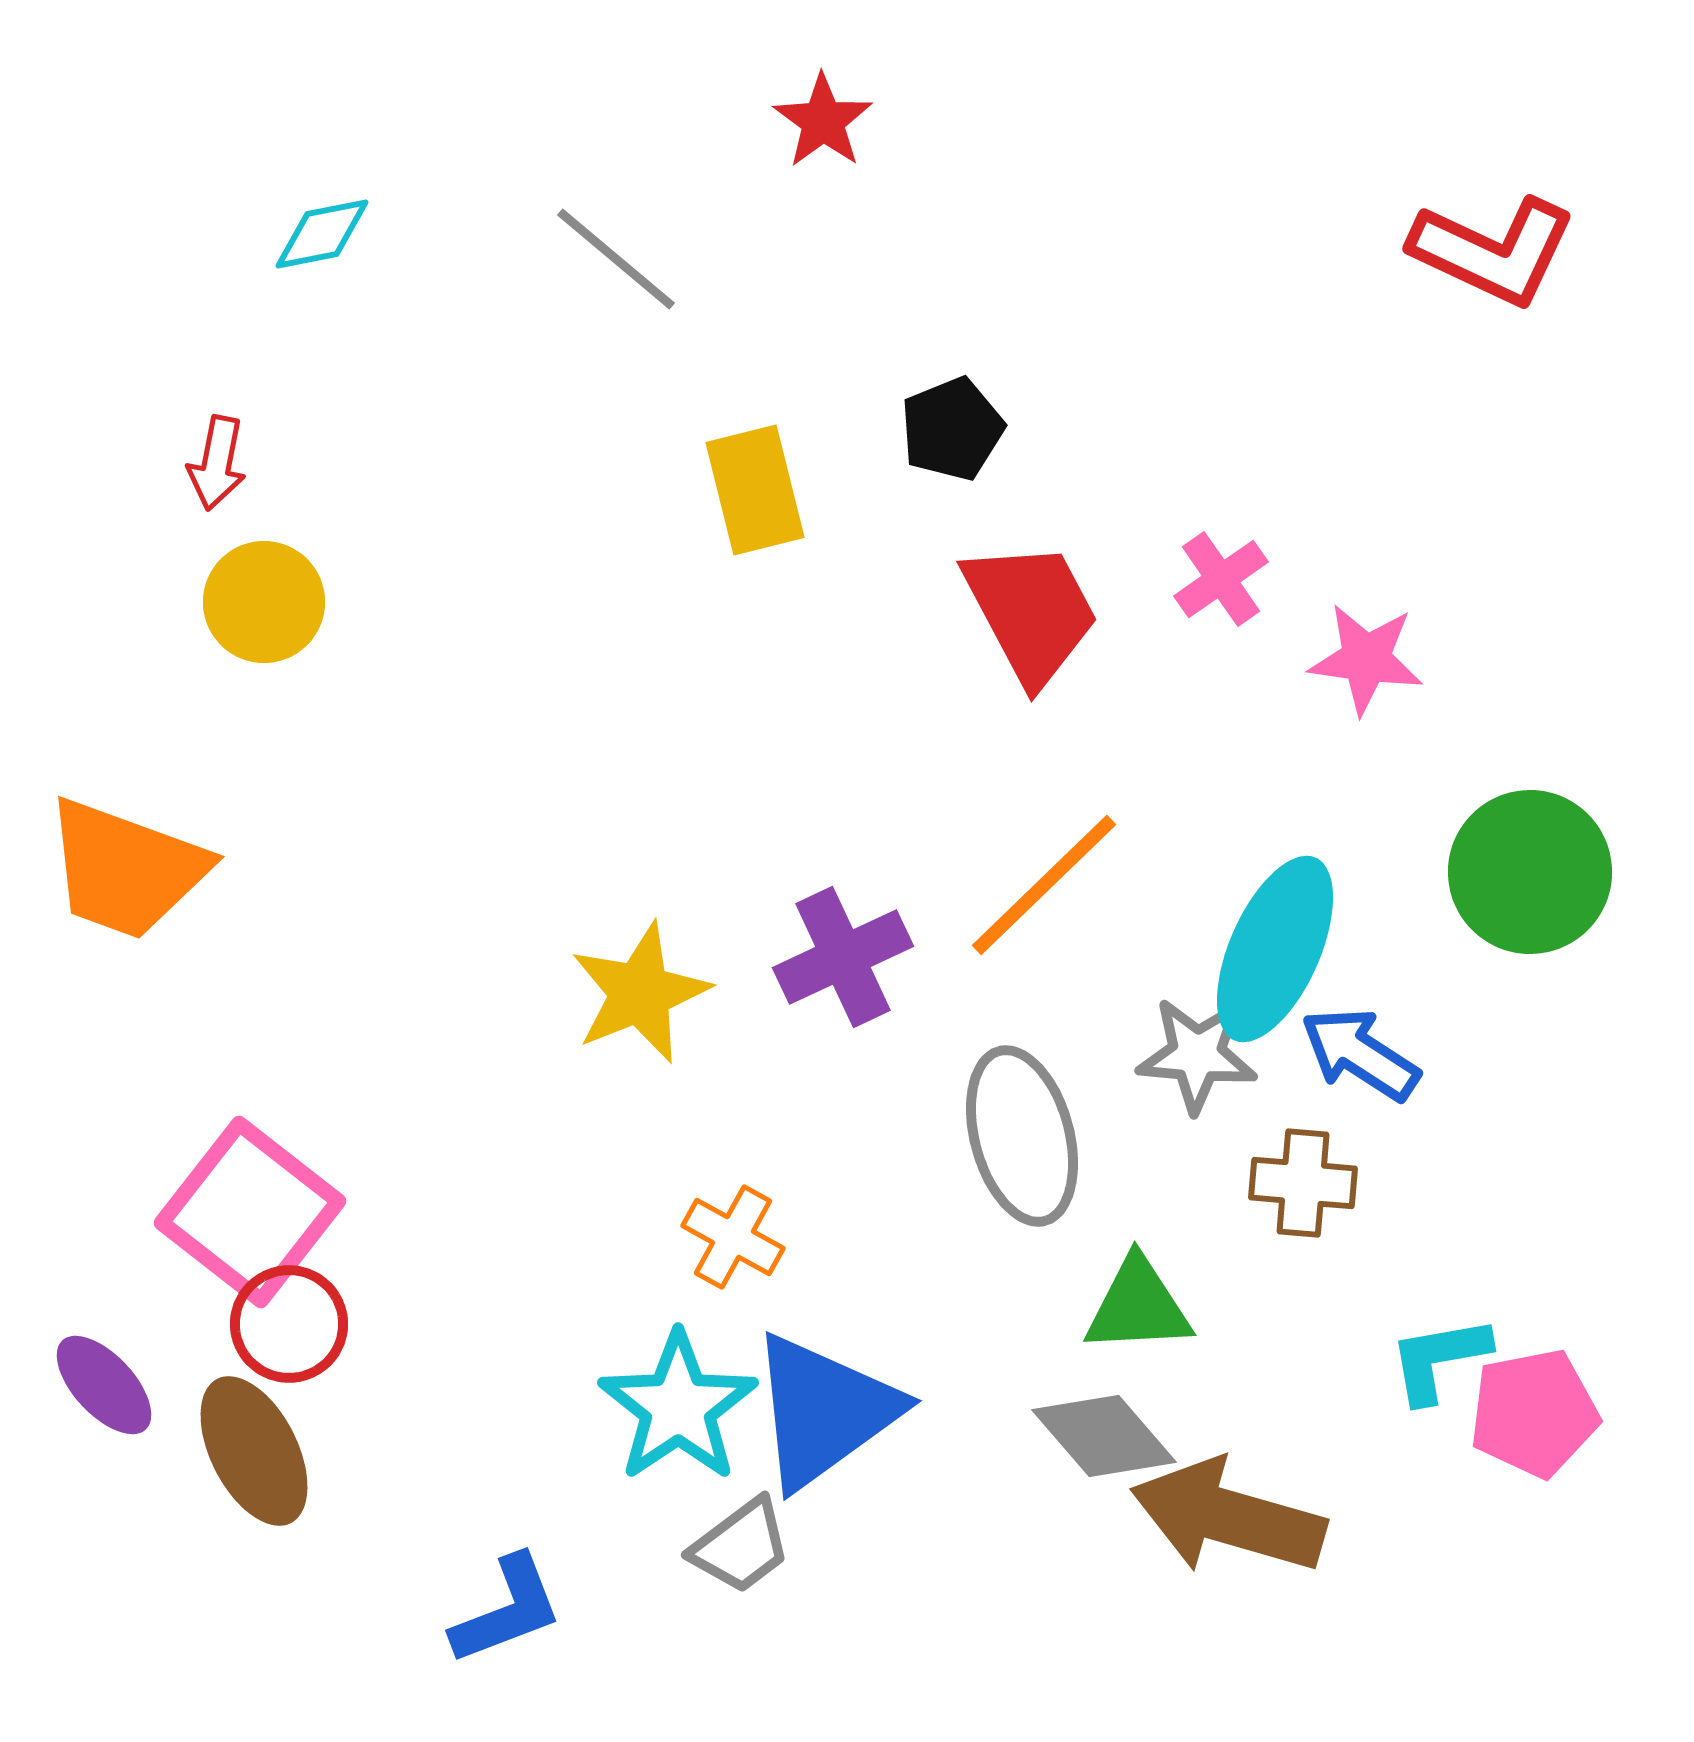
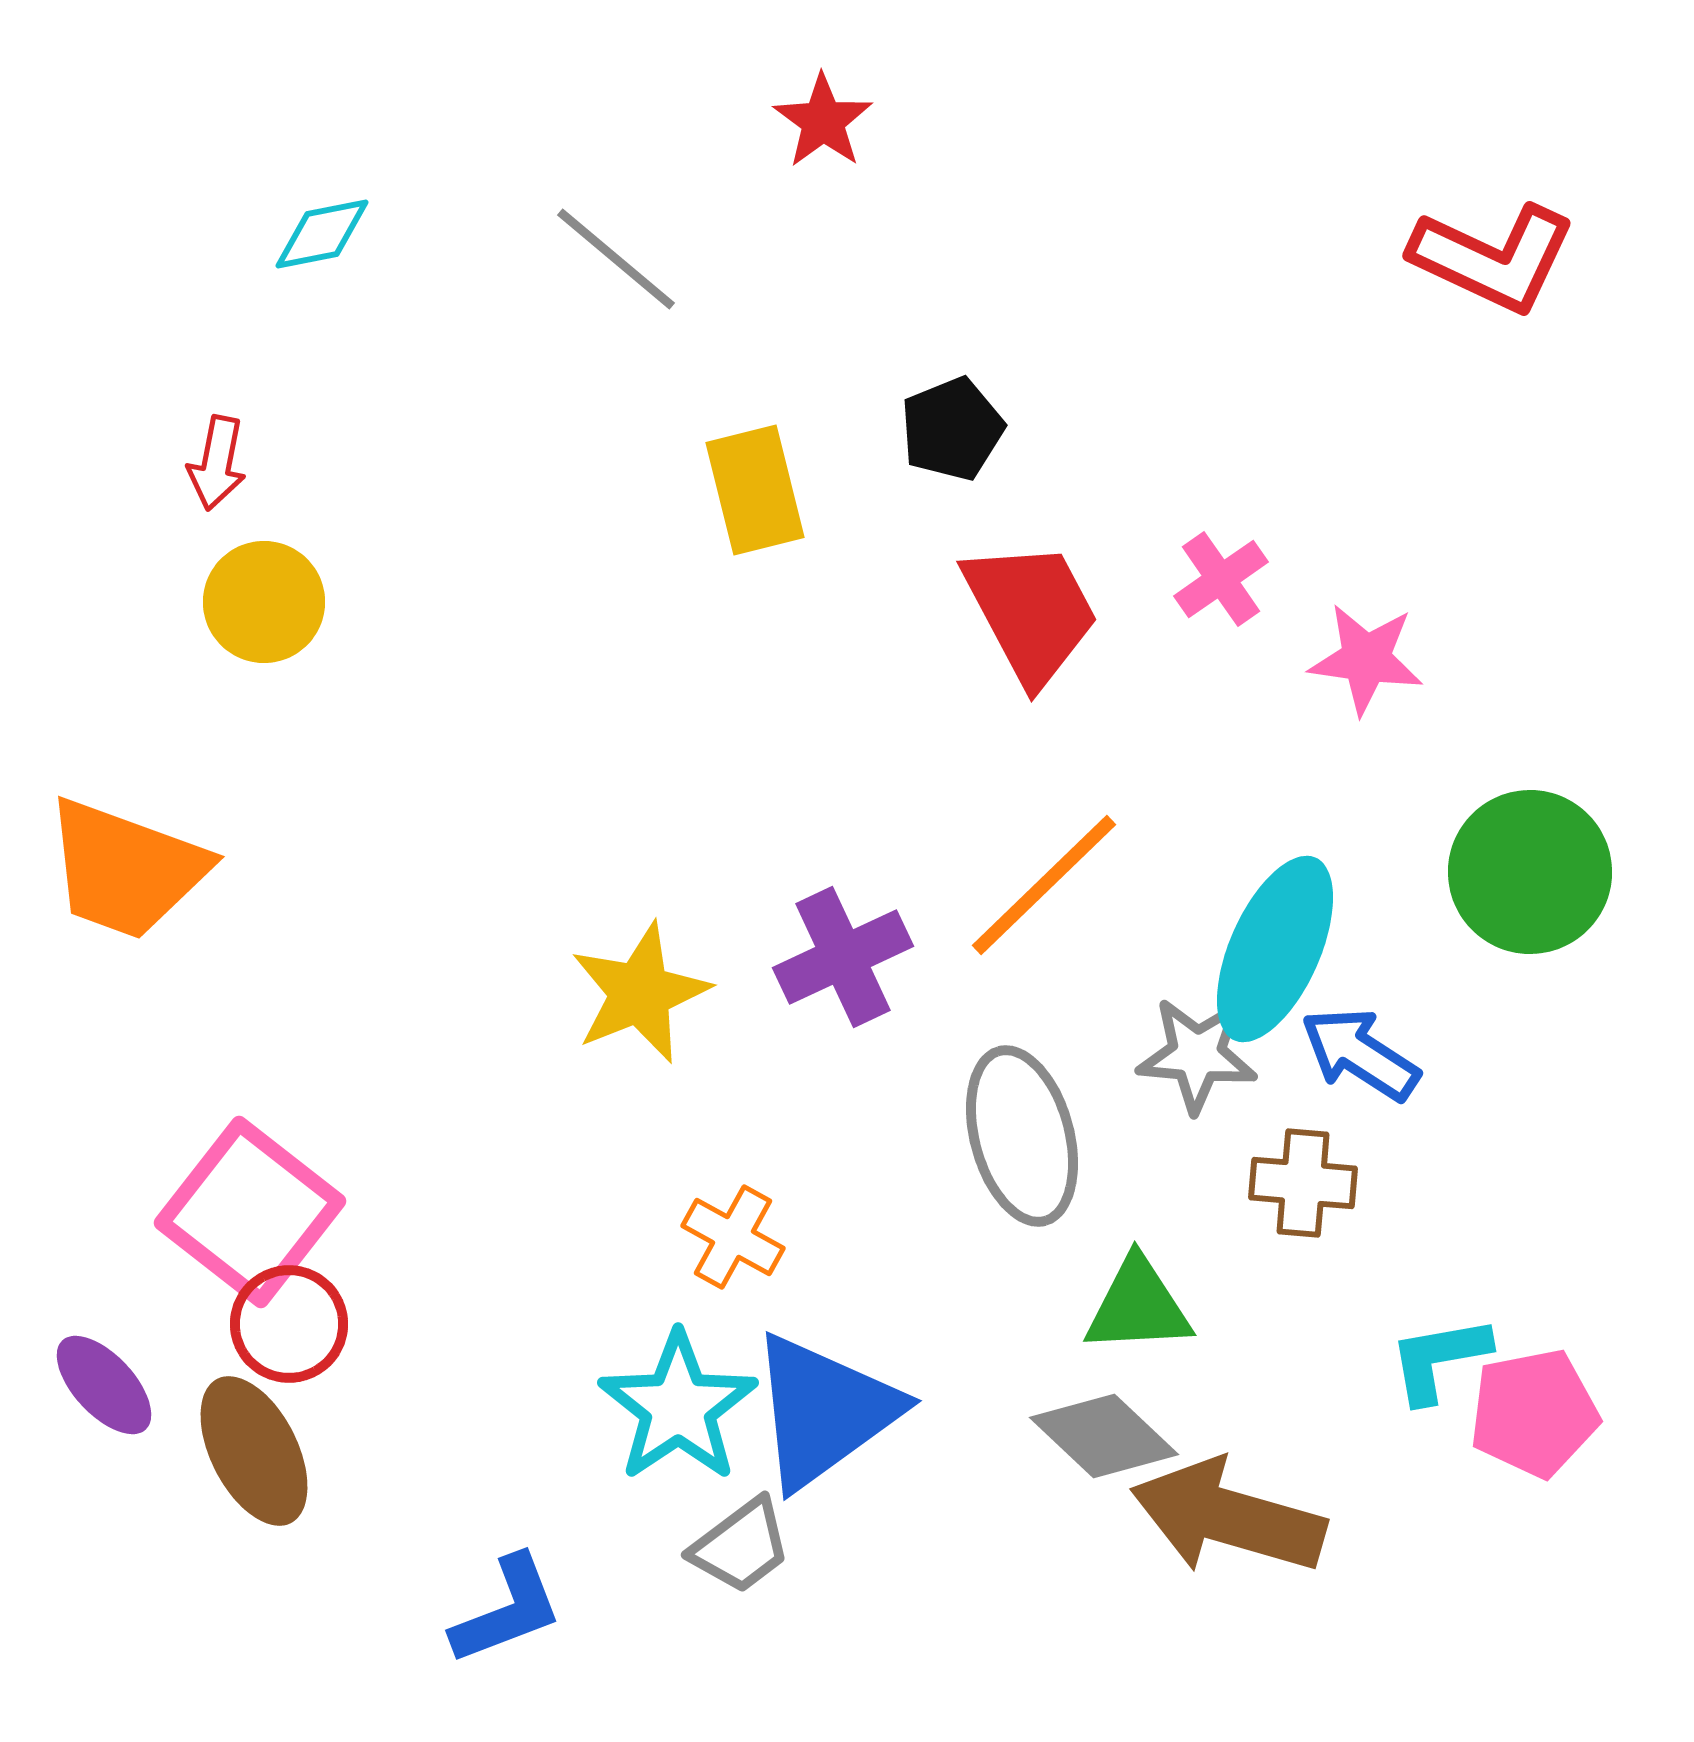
red L-shape: moved 7 px down
gray diamond: rotated 6 degrees counterclockwise
